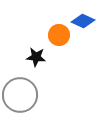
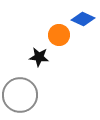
blue diamond: moved 2 px up
black star: moved 3 px right
